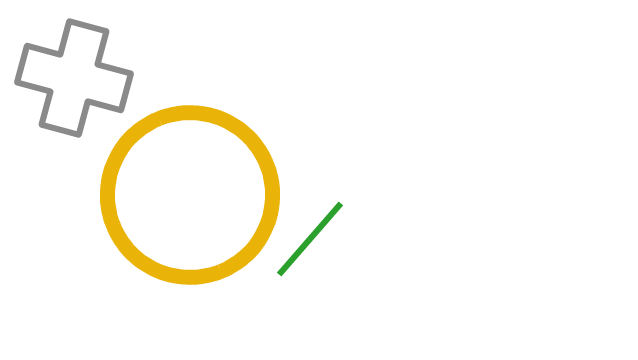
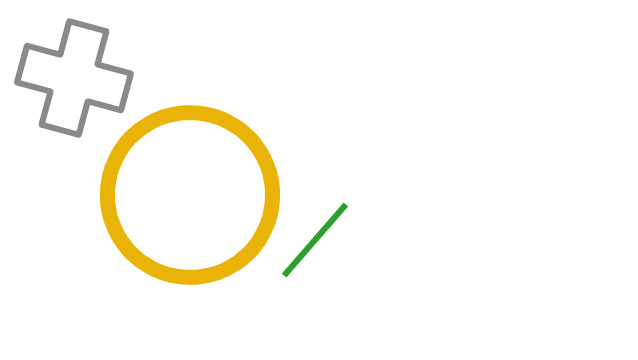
green line: moved 5 px right, 1 px down
